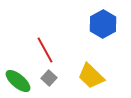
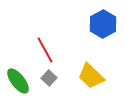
green ellipse: rotated 12 degrees clockwise
